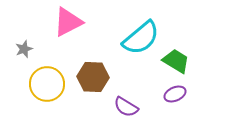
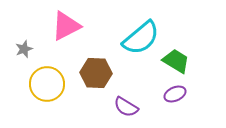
pink triangle: moved 2 px left, 4 px down
brown hexagon: moved 3 px right, 4 px up
